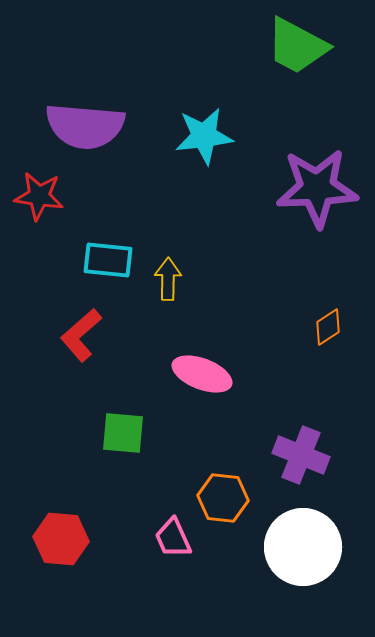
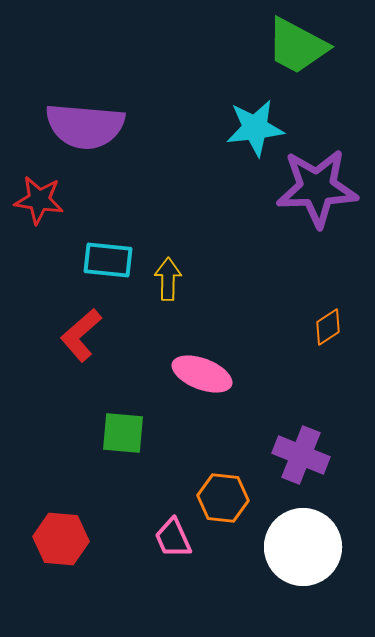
cyan star: moved 51 px right, 8 px up
red star: moved 4 px down
